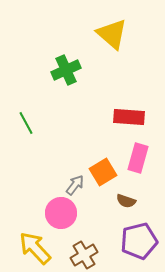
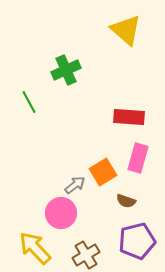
yellow triangle: moved 14 px right, 4 px up
green line: moved 3 px right, 21 px up
gray arrow: rotated 15 degrees clockwise
purple pentagon: moved 2 px left
brown cross: moved 2 px right
